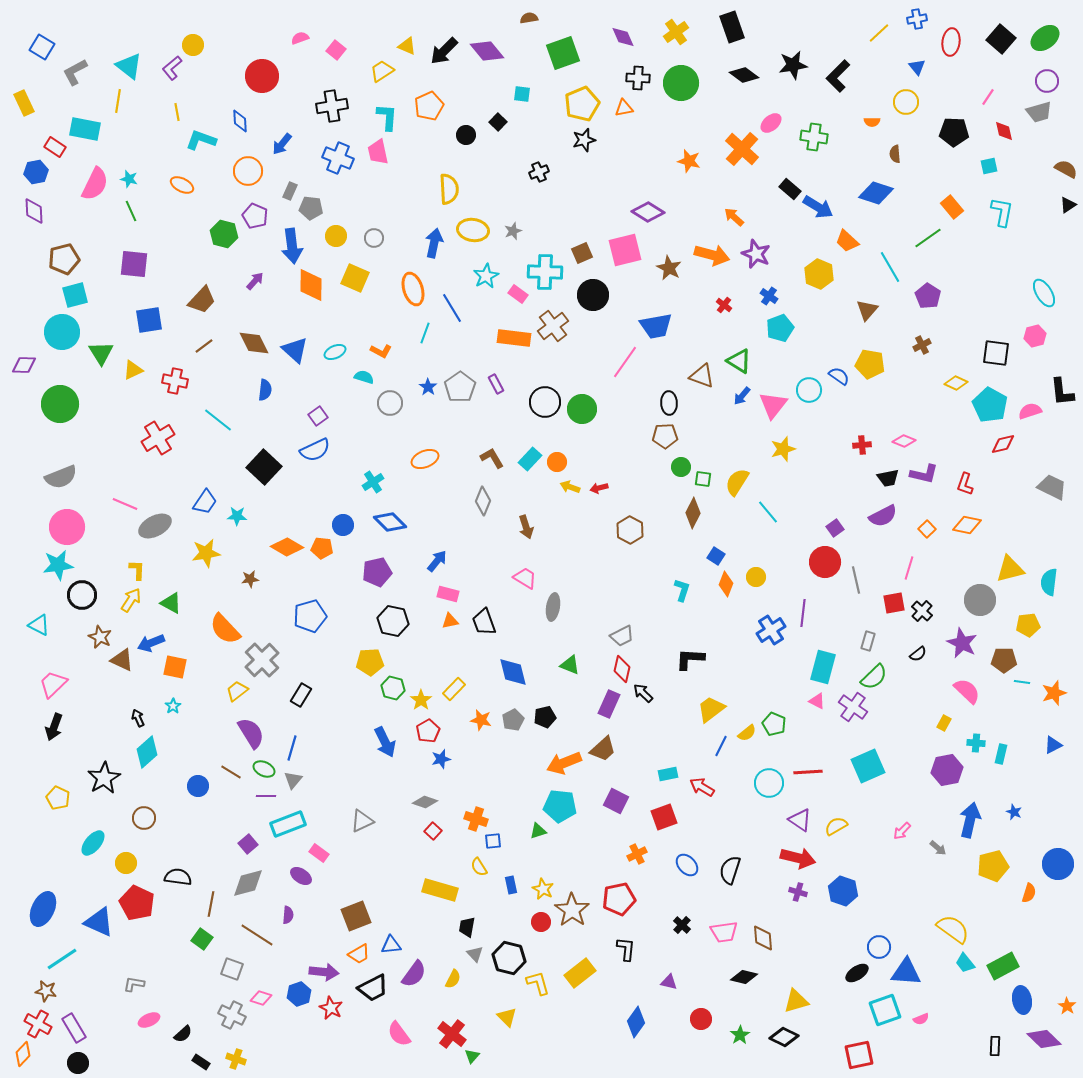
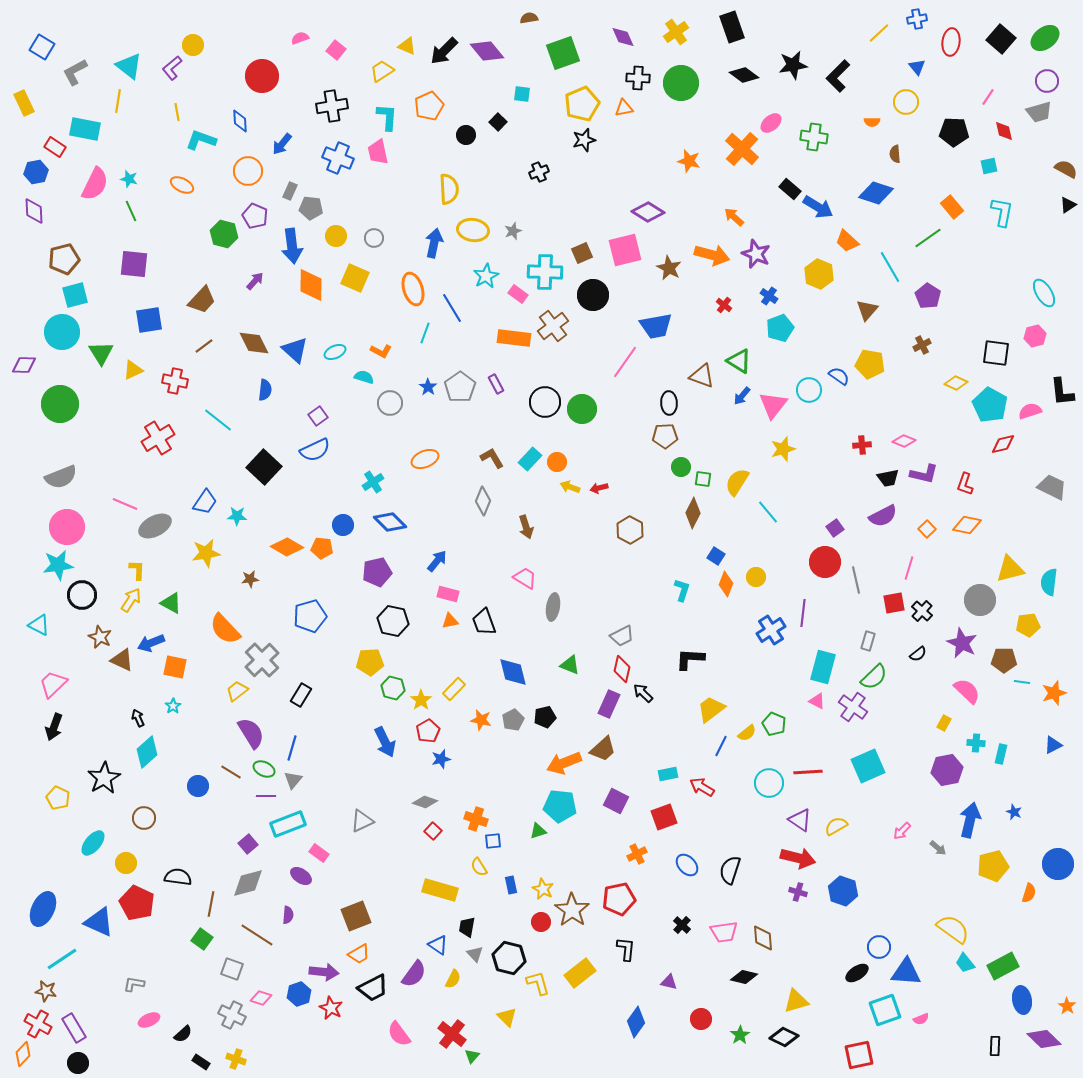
blue triangle at (391, 945): moved 47 px right; rotated 40 degrees clockwise
